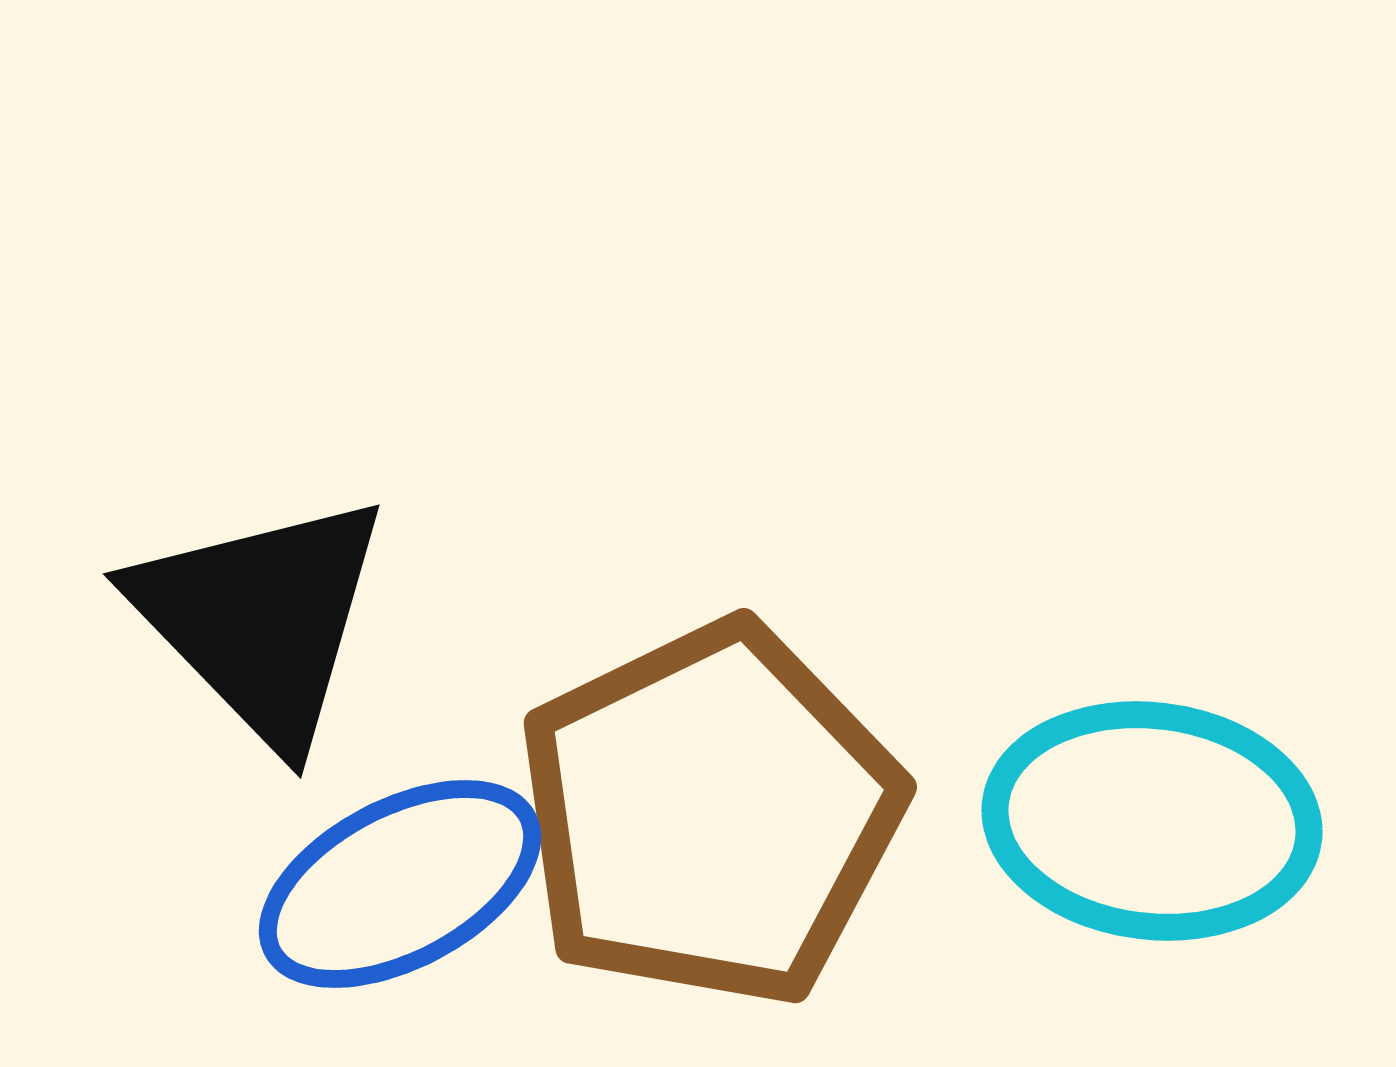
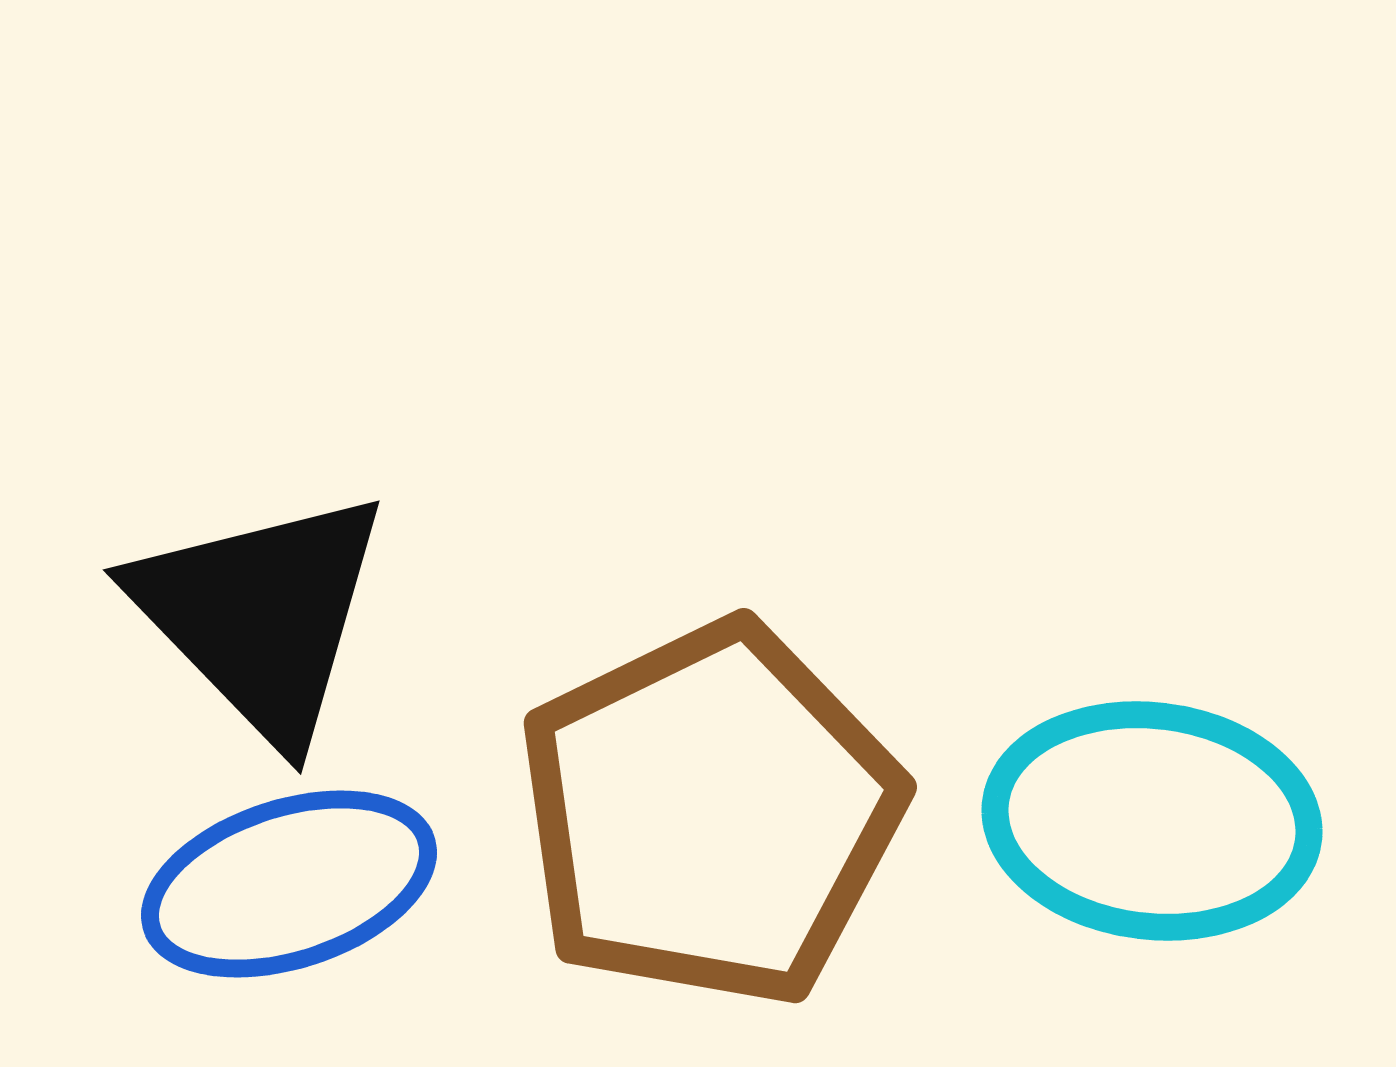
black triangle: moved 4 px up
blue ellipse: moved 111 px left; rotated 10 degrees clockwise
